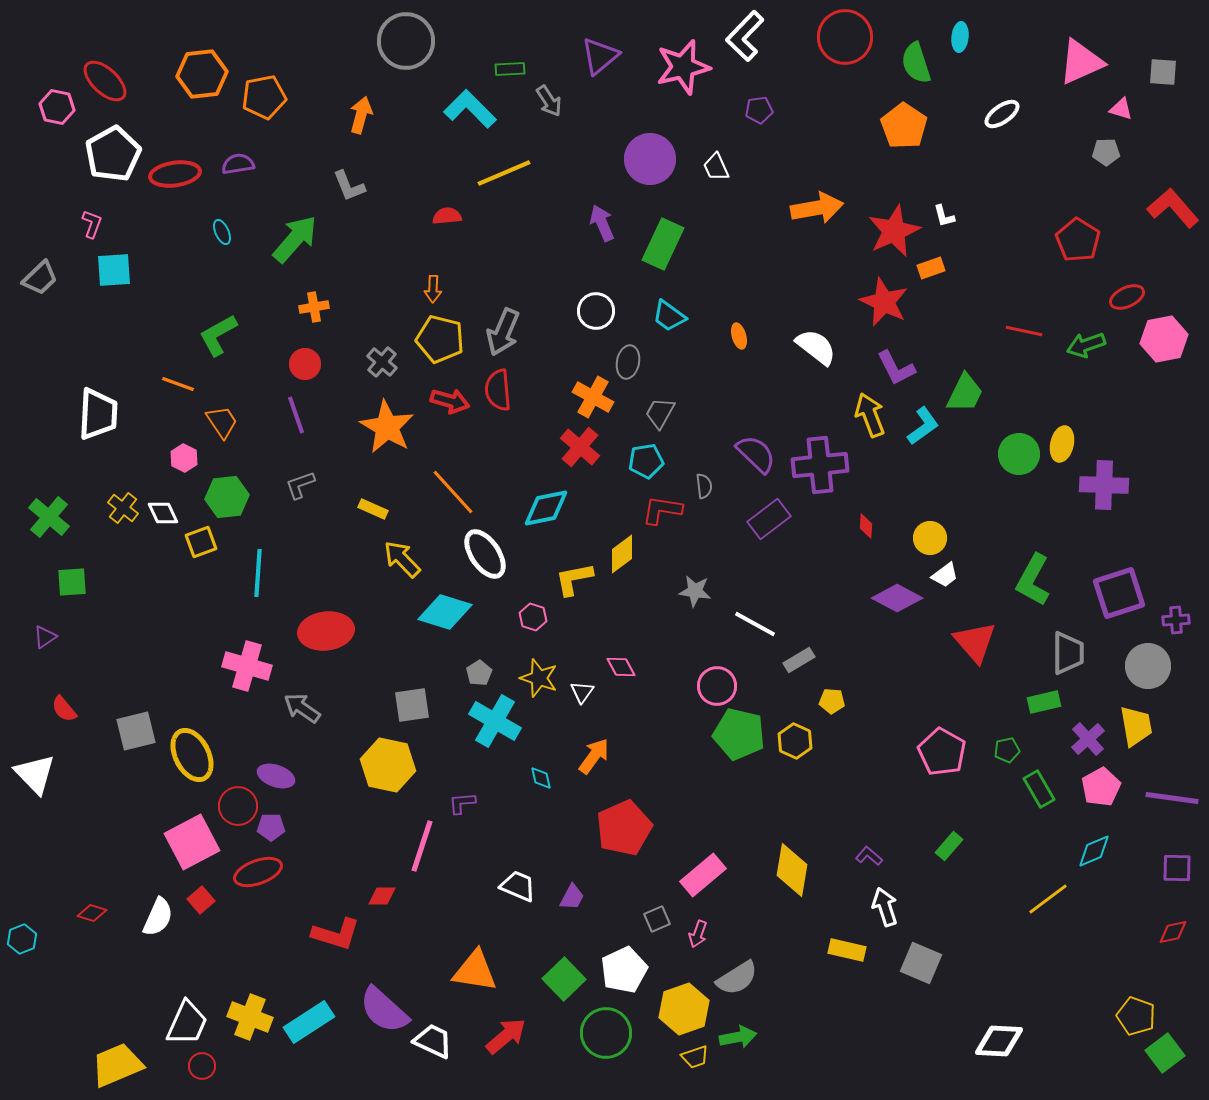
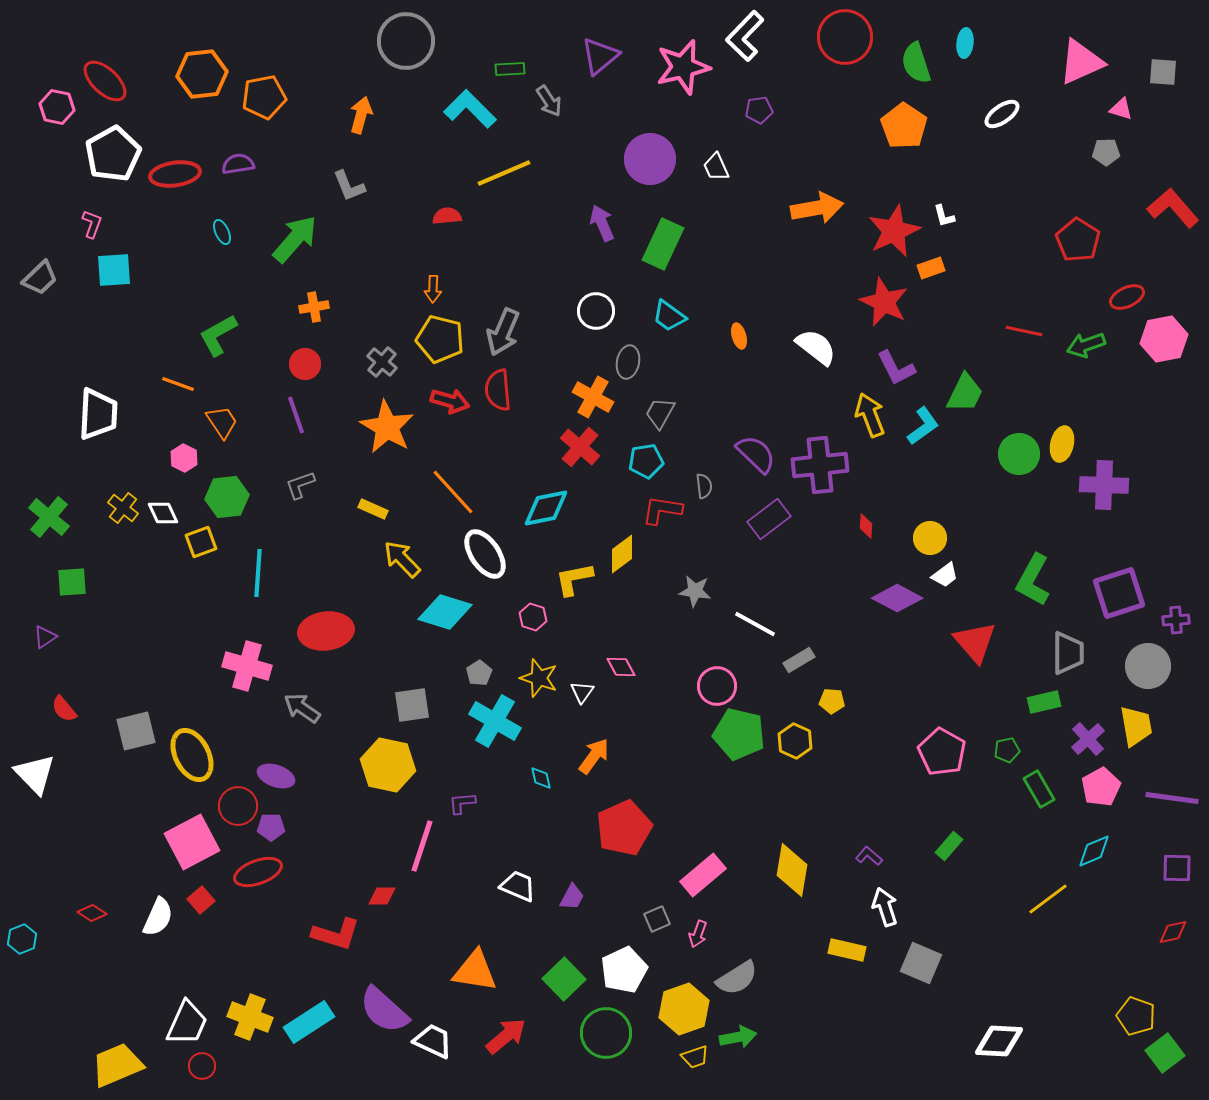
cyan ellipse at (960, 37): moved 5 px right, 6 px down
red diamond at (92, 913): rotated 16 degrees clockwise
